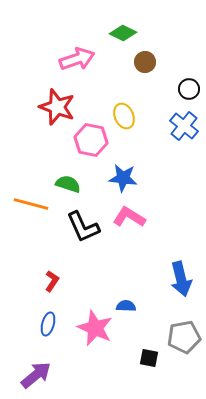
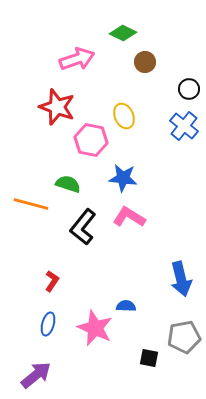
black L-shape: rotated 63 degrees clockwise
